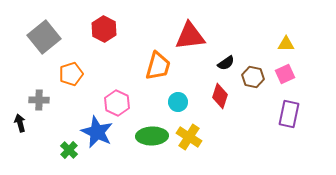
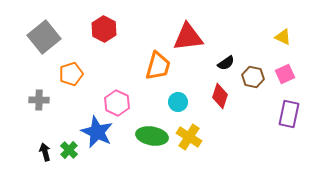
red triangle: moved 2 px left, 1 px down
yellow triangle: moved 3 px left, 7 px up; rotated 24 degrees clockwise
black arrow: moved 25 px right, 29 px down
green ellipse: rotated 12 degrees clockwise
